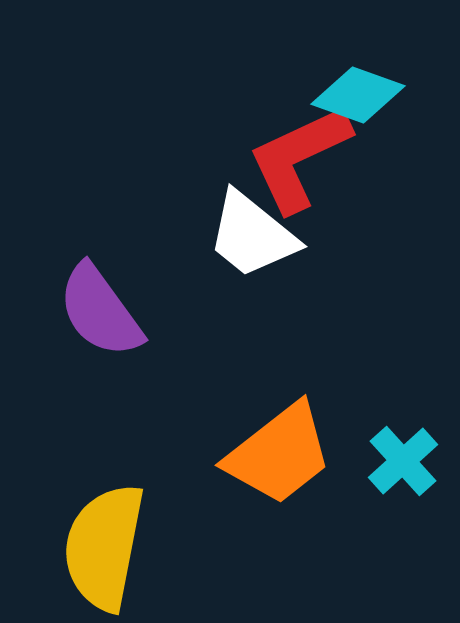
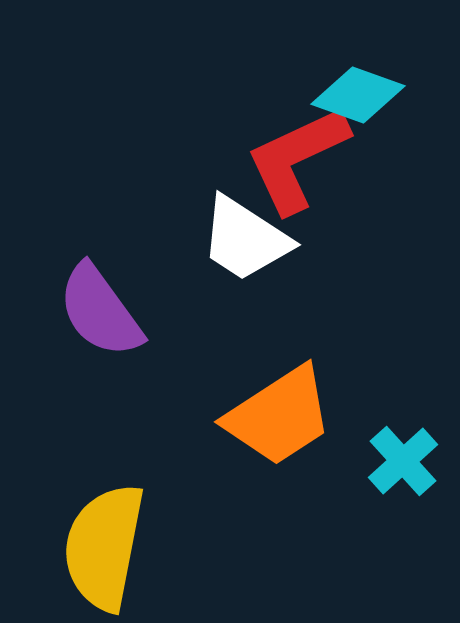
red L-shape: moved 2 px left, 1 px down
white trapezoid: moved 7 px left, 4 px down; rotated 6 degrees counterclockwise
orange trapezoid: moved 38 px up; rotated 5 degrees clockwise
